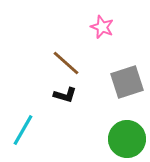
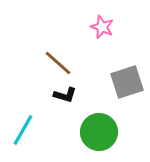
brown line: moved 8 px left
green circle: moved 28 px left, 7 px up
